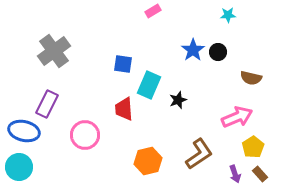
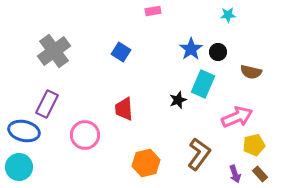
pink rectangle: rotated 21 degrees clockwise
blue star: moved 2 px left, 1 px up
blue square: moved 2 px left, 12 px up; rotated 24 degrees clockwise
brown semicircle: moved 6 px up
cyan rectangle: moved 54 px right, 1 px up
yellow pentagon: moved 1 px right, 2 px up; rotated 20 degrees clockwise
brown L-shape: rotated 20 degrees counterclockwise
orange hexagon: moved 2 px left, 2 px down
